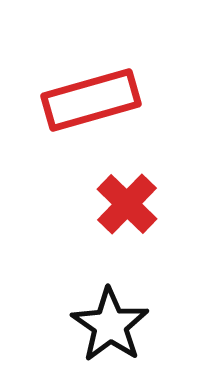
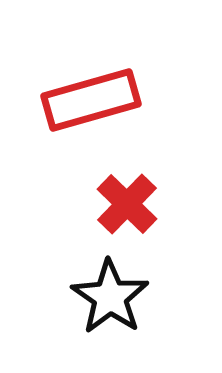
black star: moved 28 px up
